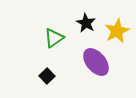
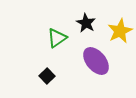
yellow star: moved 3 px right
green triangle: moved 3 px right
purple ellipse: moved 1 px up
